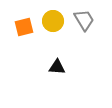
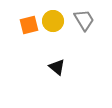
orange square: moved 5 px right, 2 px up
black triangle: rotated 36 degrees clockwise
